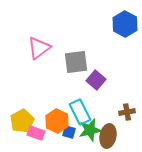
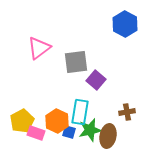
cyan rectangle: rotated 35 degrees clockwise
